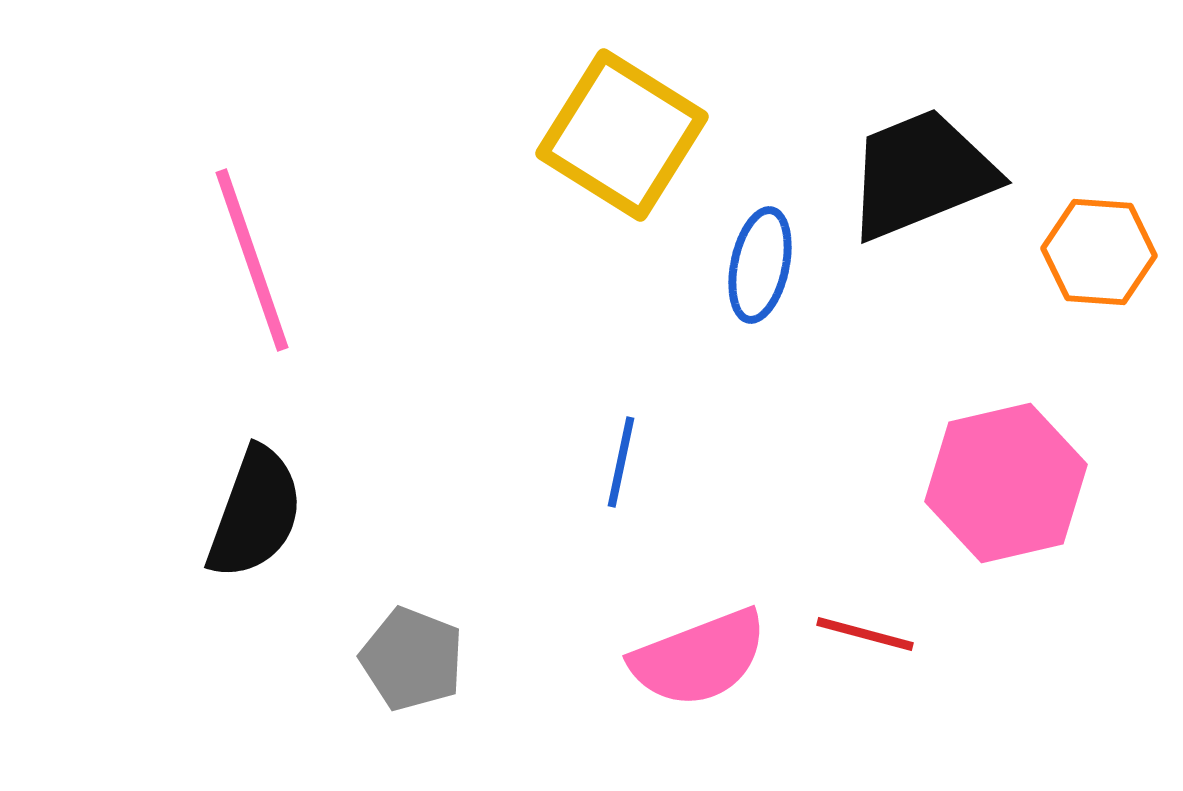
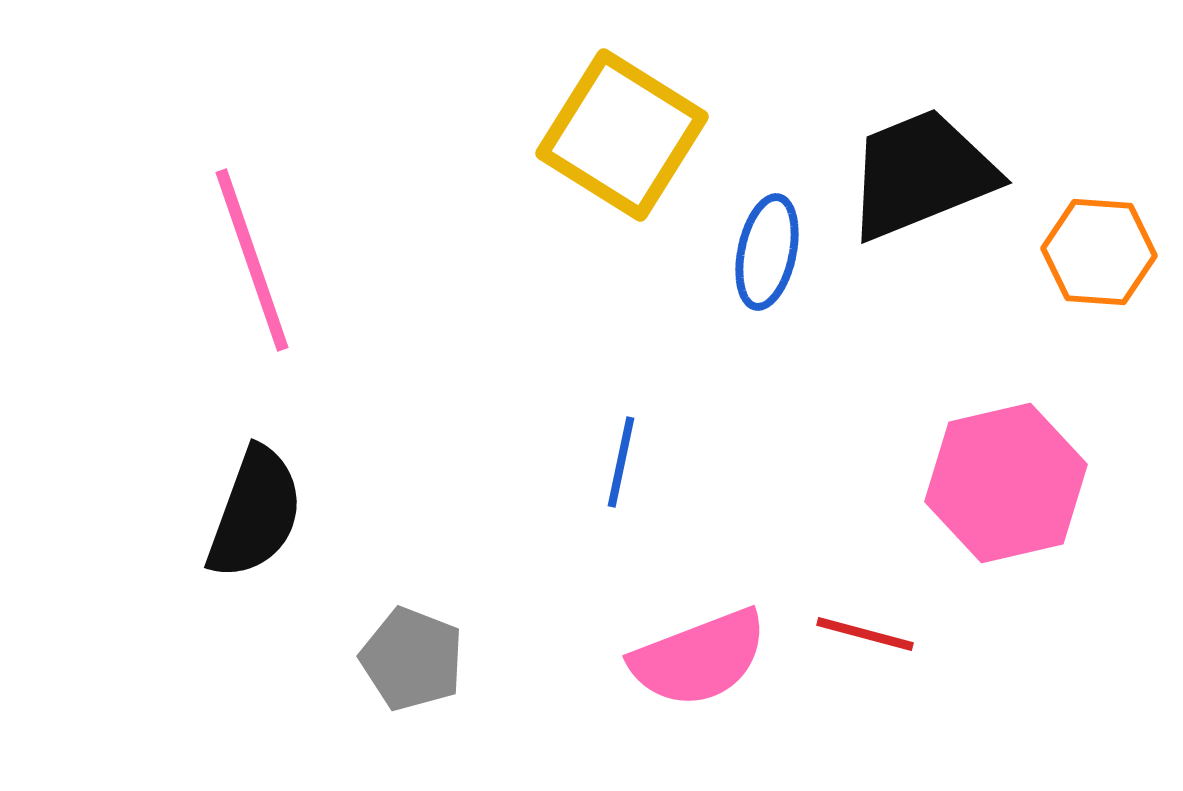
blue ellipse: moved 7 px right, 13 px up
